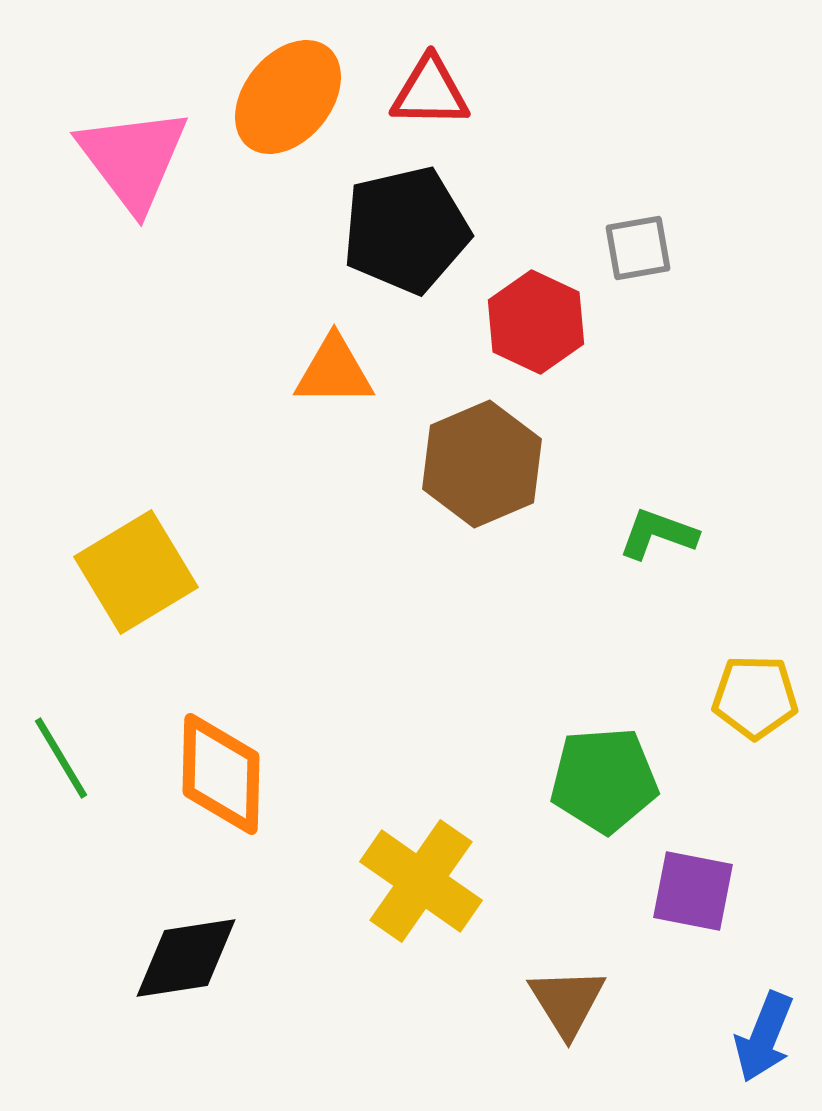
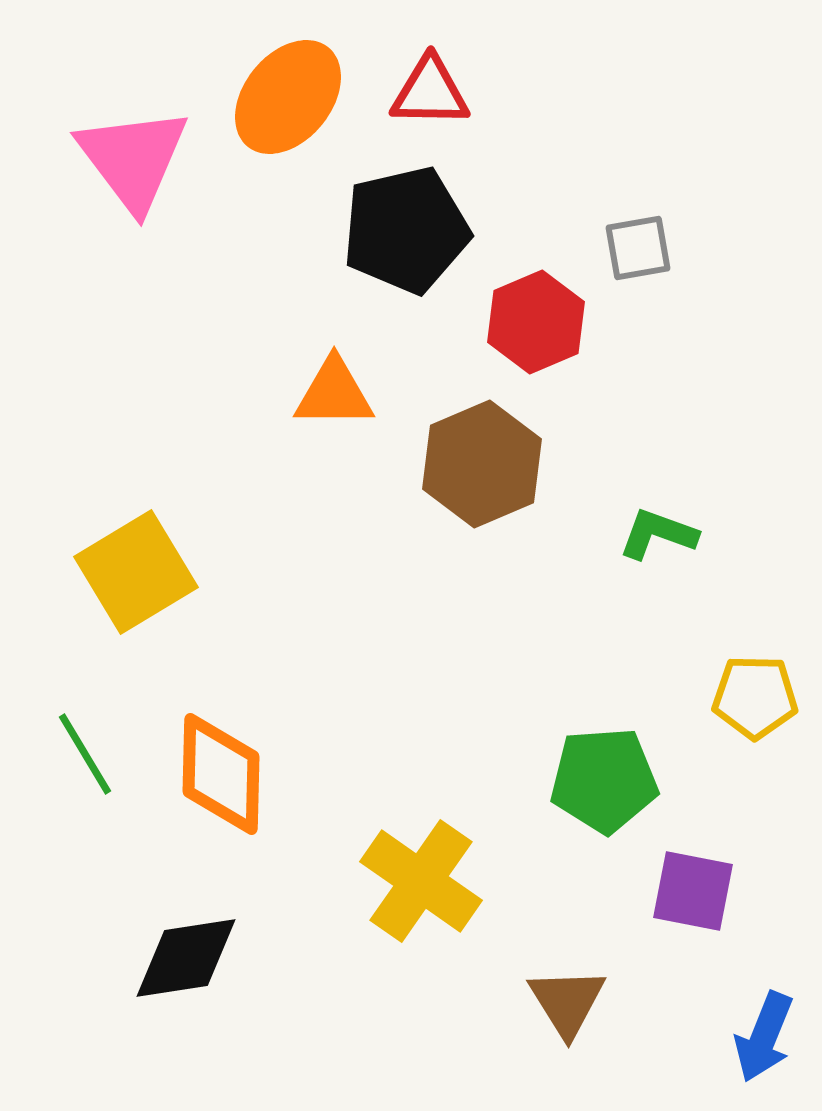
red hexagon: rotated 12 degrees clockwise
orange triangle: moved 22 px down
green line: moved 24 px right, 4 px up
